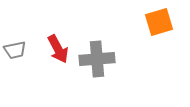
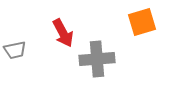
orange square: moved 17 px left
red arrow: moved 5 px right, 16 px up
